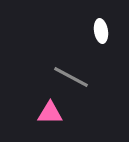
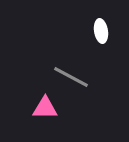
pink triangle: moved 5 px left, 5 px up
